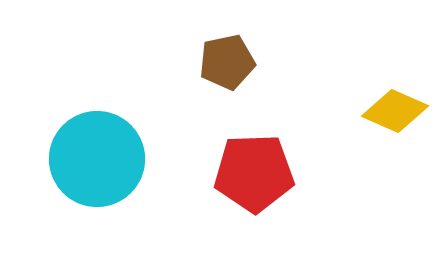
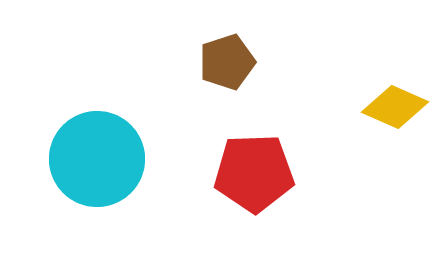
brown pentagon: rotated 6 degrees counterclockwise
yellow diamond: moved 4 px up
